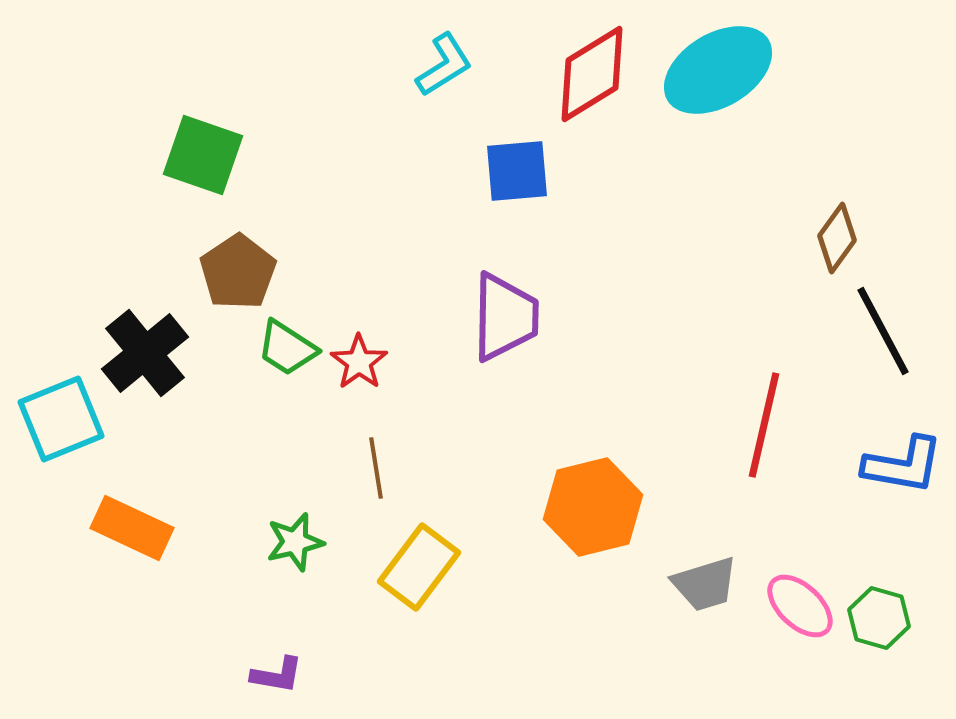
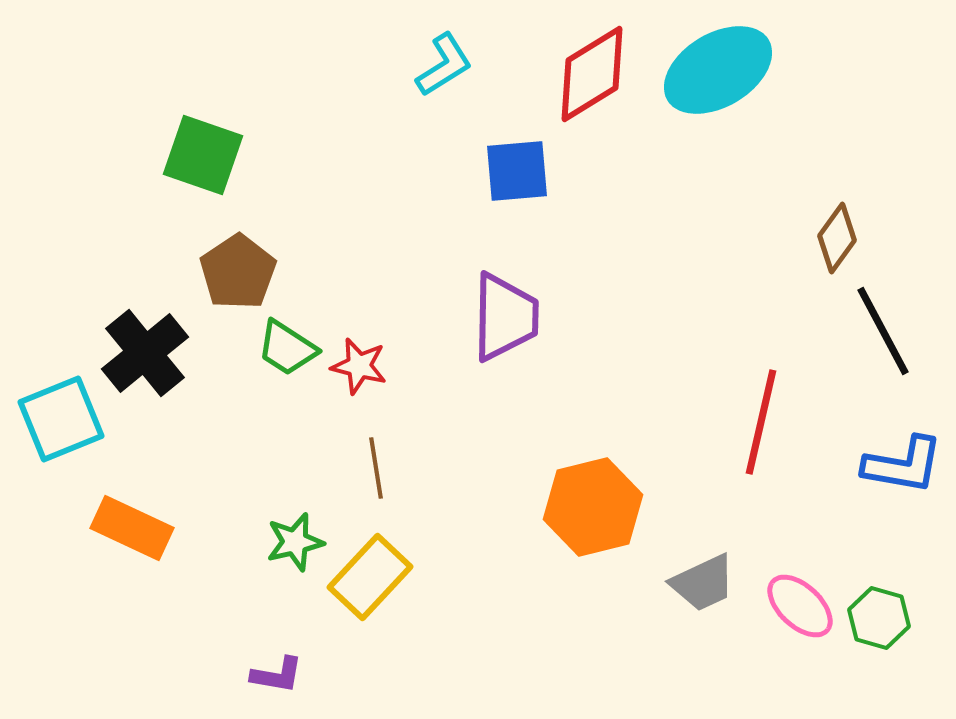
red star: moved 4 px down; rotated 22 degrees counterclockwise
red line: moved 3 px left, 3 px up
yellow rectangle: moved 49 px left, 10 px down; rotated 6 degrees clockwise
gray trapezoid: moved 2 px left, 1 px up; rotated 8 degrees counterclockwise
